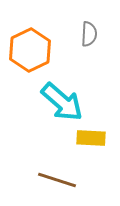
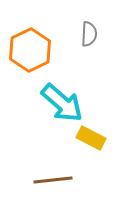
cyan arrow: moved 1 px down
yellow rectangle: rotated 24 degrees clockwise
brown line: moved 4 px left; rotated 24 degrees counterclockwise
